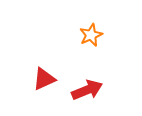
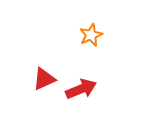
red arrow: moved 6 px left, 1 px up
